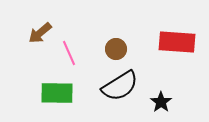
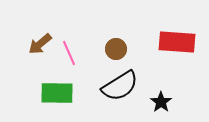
brown arrow: moved 11 px down
